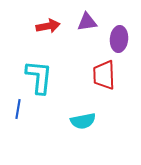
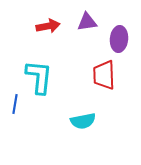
blue line: moved 3 px left, 5 px up
